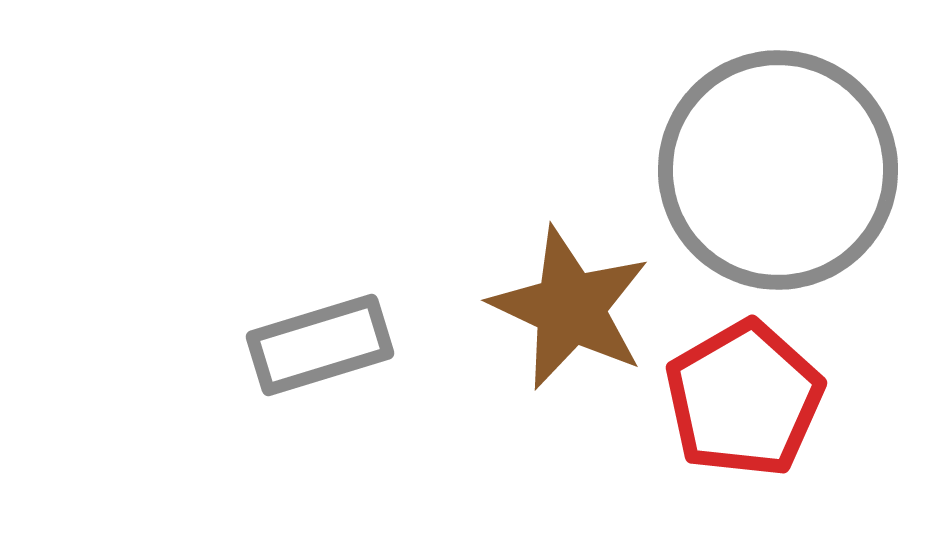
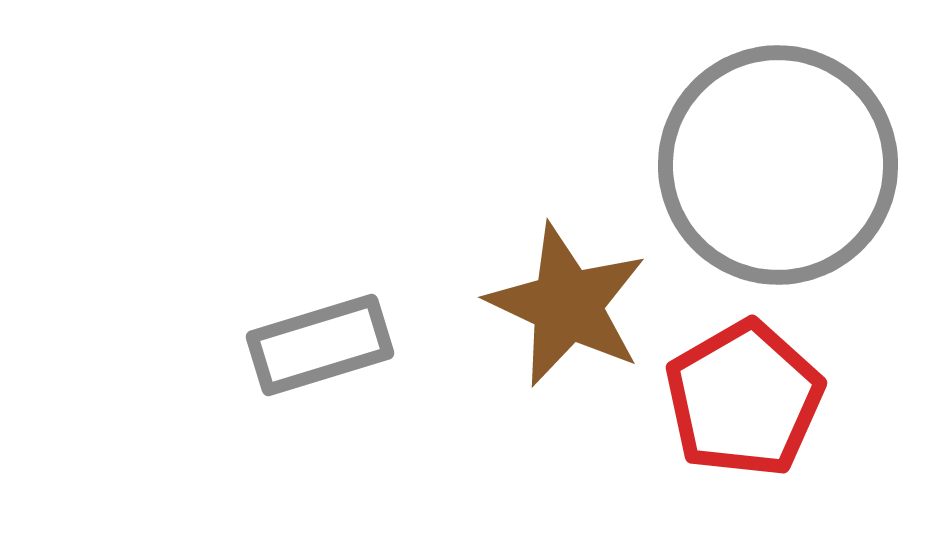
gray circle: moved 5 px up
brown star: moved 3 px left, 3 px up
